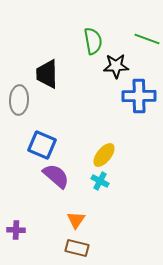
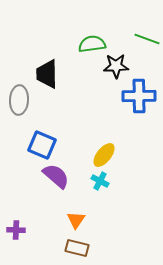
green semicircle: moved 1 px left, 3 px down; rotated 88 degrees counterclockwise
